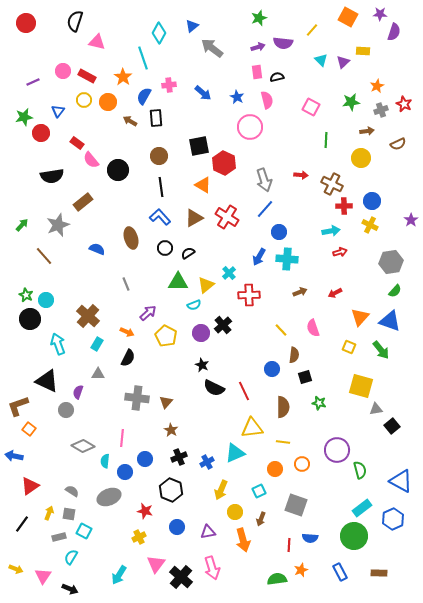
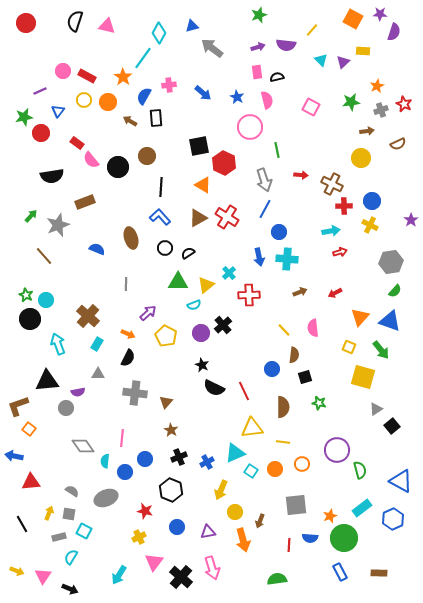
orange square at (348, 17): moved 5 px right, 2 px down
green star at (259, 18): moved 3 px up
blue triangle at (192, 26): rotated 24 degrees clockwise
pink triangle at (97, 42): moved 10 px right, 16 px up
purple semicircle at (283, 43): moved 3 px right, 2 px down
cyan line at (143, 58): rotated 55 degrees clockwise
purple line at (33, 82): moved 7 px right, 9 px down
green line at (326, 140): moved 49 px left, 10 px down; rotated 14 degrees counterclockwise
brown circle at (159, 156): moved 12 px left
black circle at (118, 170): moved 3 px up
black line at (161, 187): rotated 12 degrees clockwise
brown rectangle at (83, 202): moved 2 px right; rotated 18 degrees clockwise
blue line at (265, 209): rotated 12 degrees counterclockwise
brown triangle at (194, 218): moved 4 px right
green arrow at (22, 225): moved 9 px right, 9 px up
blue arrow at (259, 257): rotated 42 degrees counterclockwise
gray line at (126, 284): rotated 24 degrees clockwise
pink semicircle at (313, 328): rotated 12 degrees clockwise
yellow line at (281, 330): moved 3 px right
orange arrow at (127, 332): moved 1 px right, 2 px down
black triangle at (47, 381): rotated 30 degrees counterclockwise
yellow square at (361, 386): moved 2 px right, 9 px up
purple semicircle at (78, 392): rotated 120 degrees counterclockwise
gray cross at (137, 398): moved 2 px left, 5 px up
gray triangle at (376, 409): rotated 24 degrees counterclockwise
gray circle at (66, 410): moved 2 px up
gray diamond at (83, 446): rotated 25 degrees clockwise
red triangle at (30, 486): moved 1 px right, 4 px up; rotated 30 degrees clockwise
cyan square at (259, 491): moved 8 px left, 20 px up; rotated 32 degrees counterclockwise
gray ellipse at (109, 497): moved 3 px left, 1 px down
gray square at (296, 505): rotated 25 degrees counterclockwise
brown arrow at (261, 519): moved 1 px left, 2 px down
black line at (22, 524): rotated 66 degrees counterclockwise
green circle at (354, 536): moved 10 px left, 2 px down
pink triangle at (156, 564): moved 2 px left, 2 px up
yellow arrow at (16, 569): moved 1 px right, 2 px down
orange star at (301, 570): moved 29 px right, 54 px up
